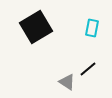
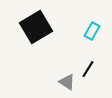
cyan rectangle: moved 3 px down; rotated 18 degrees clockwise
black line: rotated 18 degrees counterclockwise
